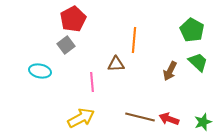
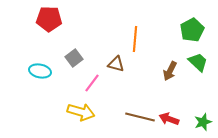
red pentagon: moved 24 px left; rotated 30 degrees clockwise
green pentagon: rotated 15 degrees clockwise
orange line: moved 1 px right, 1 px up
gray square: moved 8 px right, 13 px down
brown triangle: rotated 18 degrees clockwise
pink line: moved 1 px down; rotated 42 degrees clockwise
yellow arrow: moved 6 px up; rotated 44 degrees clockwise
